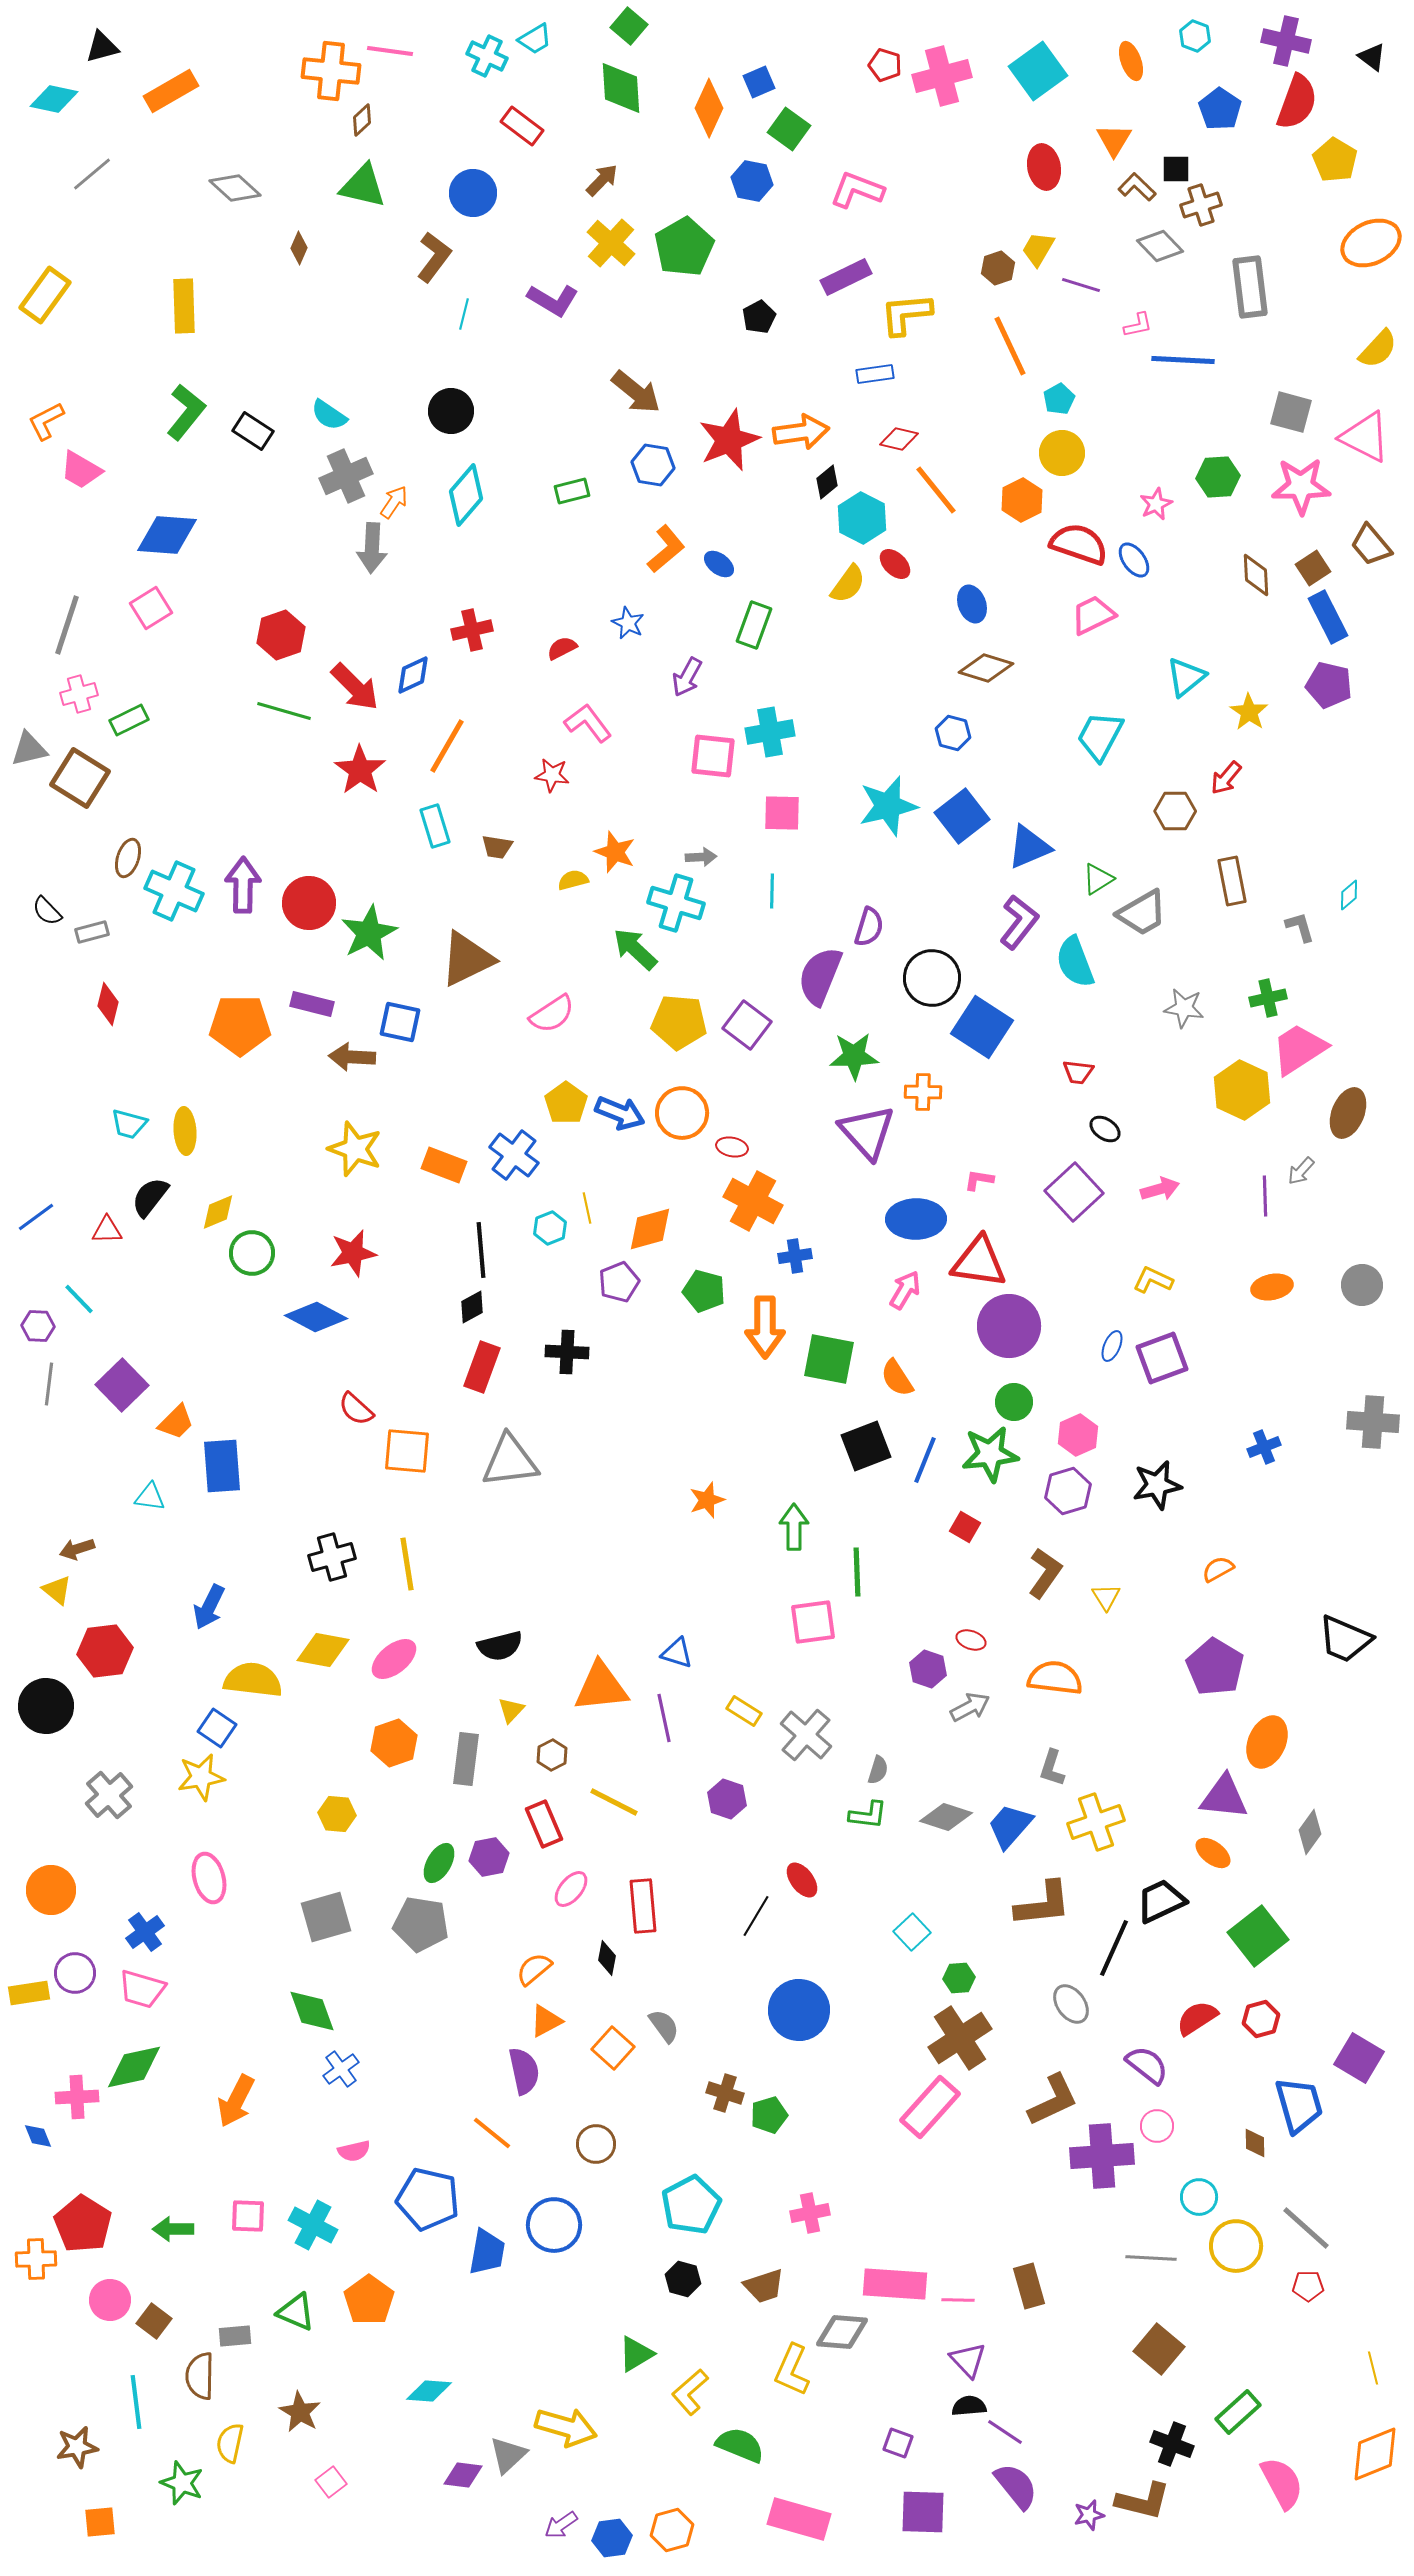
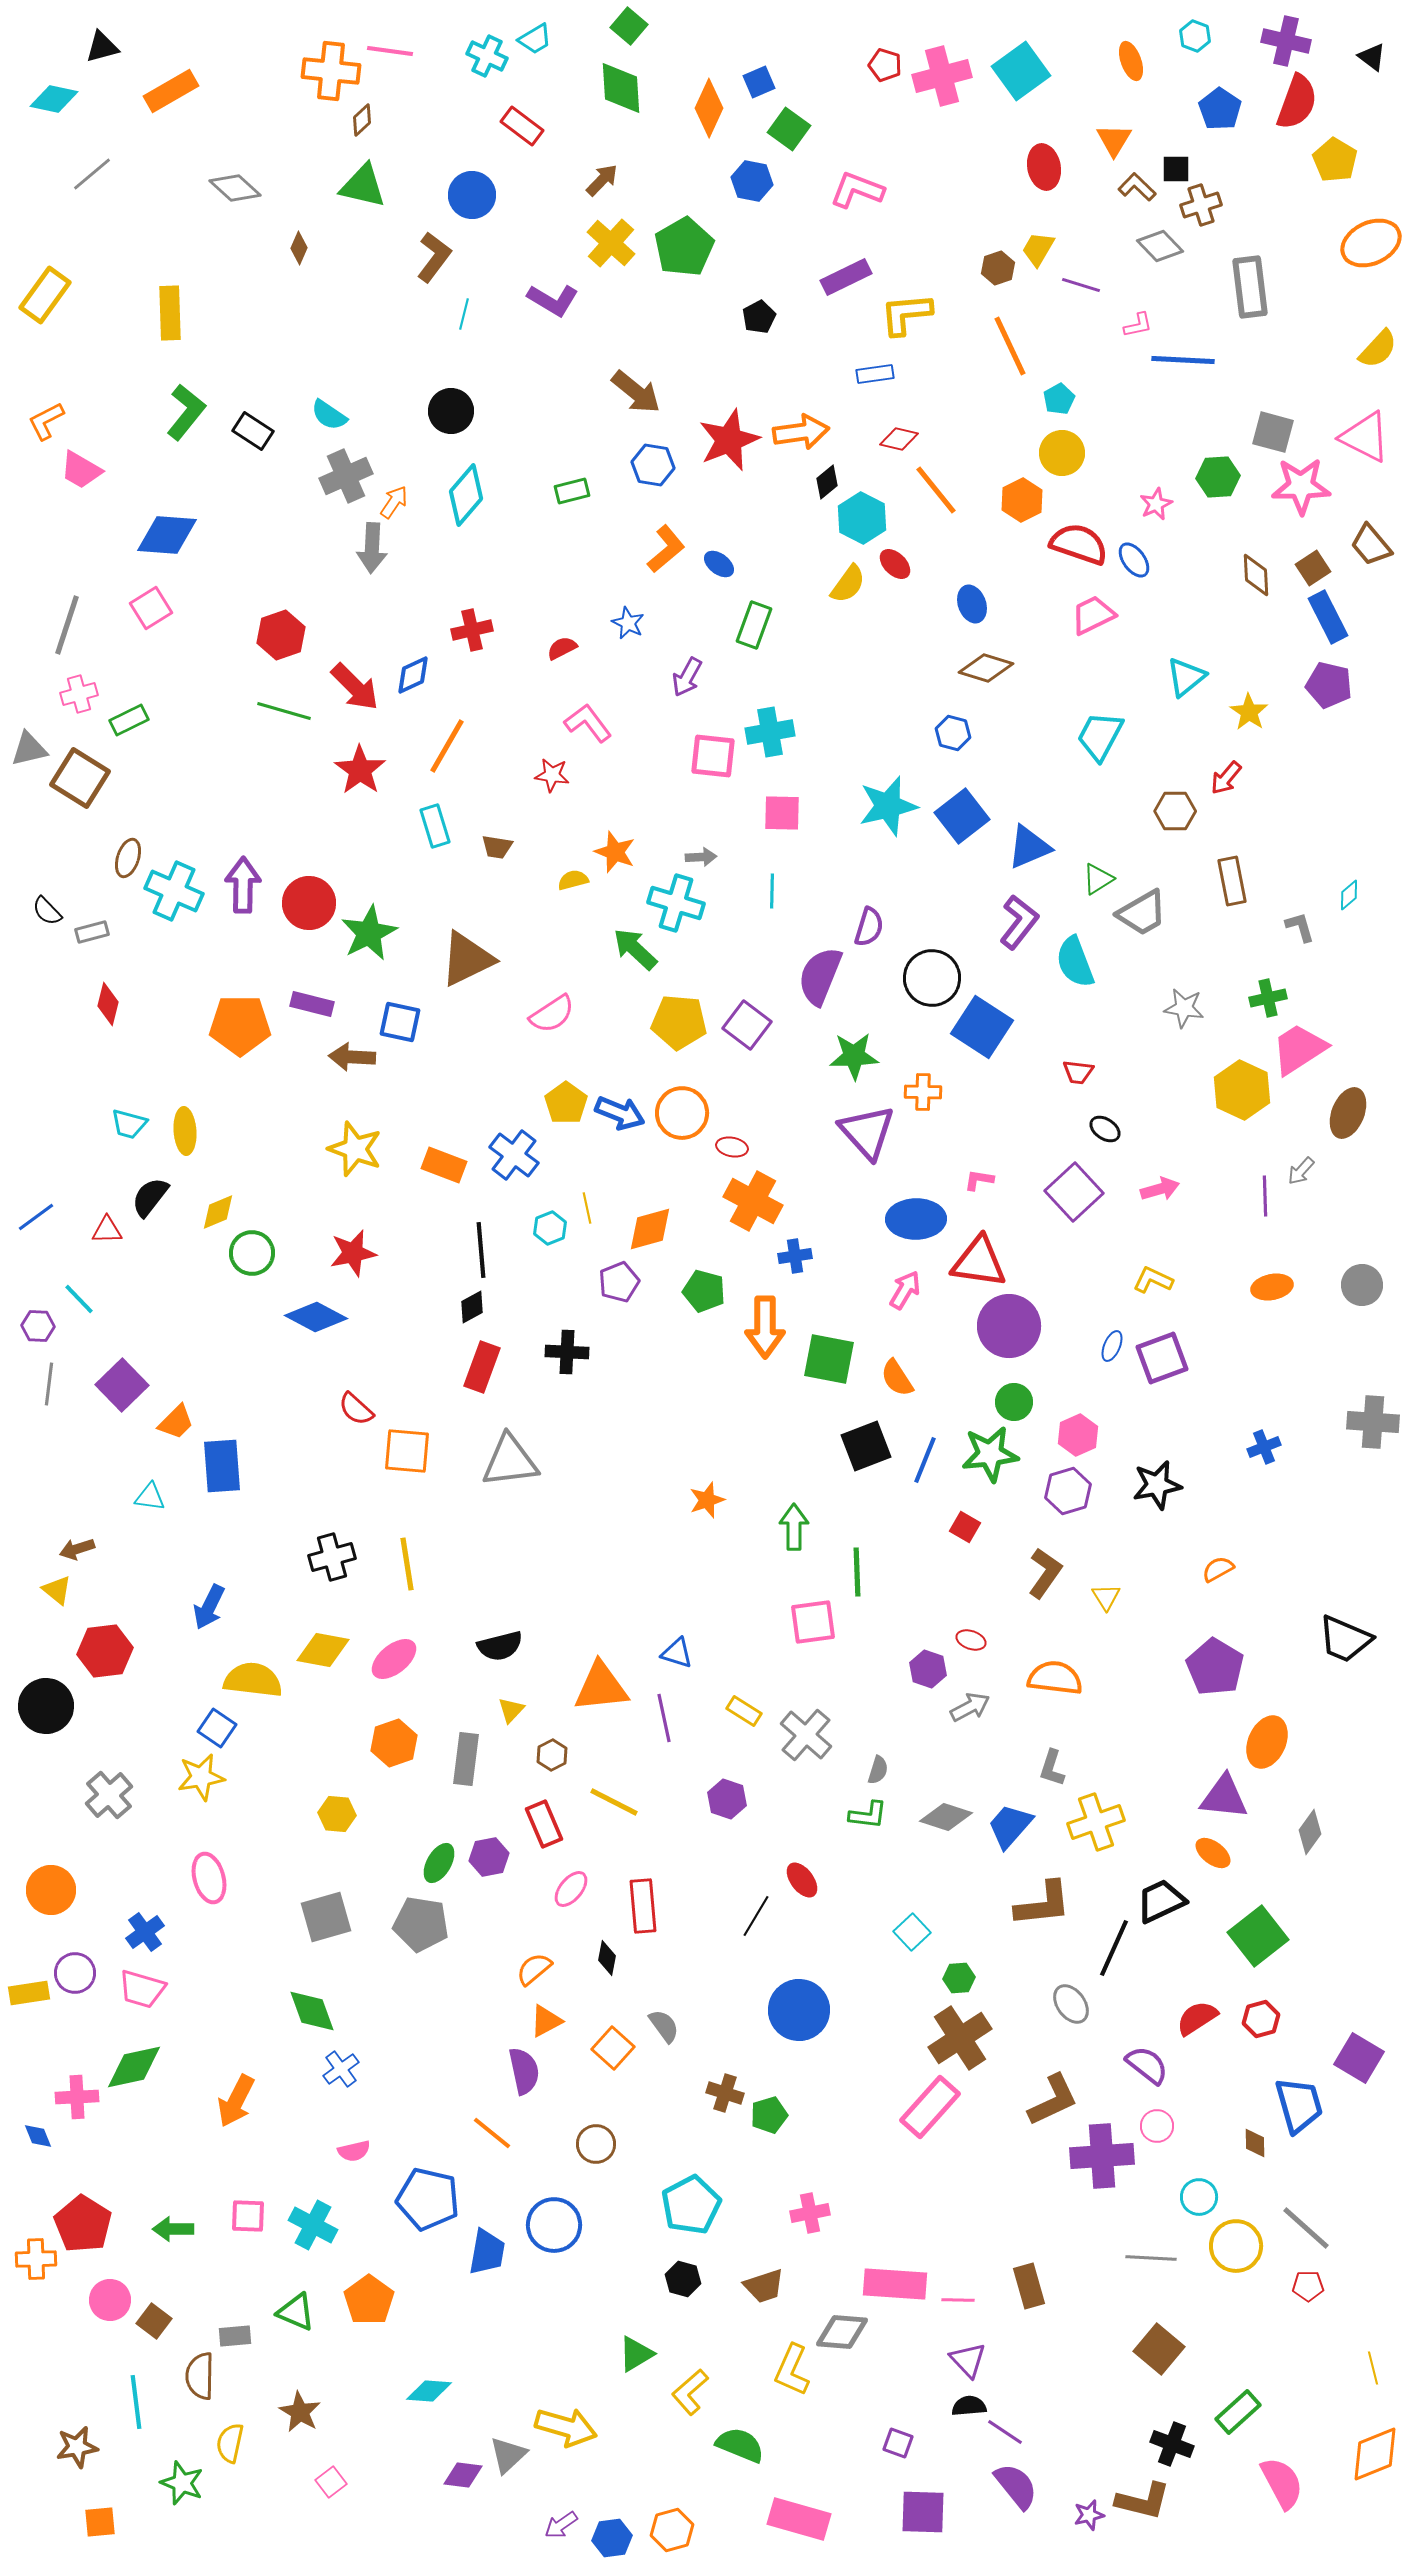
cyan square at (1038, 71): moved 17 px left
blue circle at (473, 193): moved 1 px left, 2 px down
yellow rectangle at (184, 306): moved 14 px left, 7 px down
gray square at (1291, 412): moved 18 px left, 20 px down
